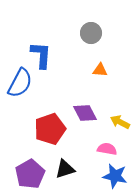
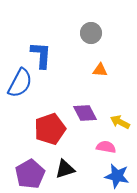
pink semicircle: moved 1 px left, 2 px up
blue star: moved 2 px right
